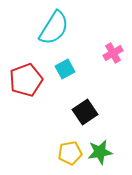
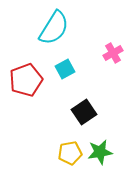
black square: moved 1 px left
